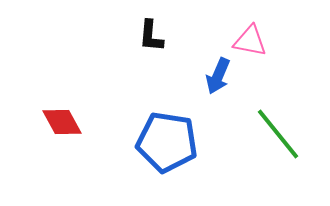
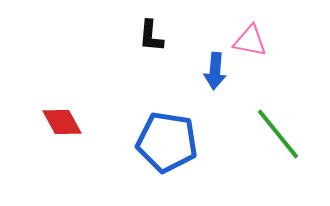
blue arrow: moved 3 px left, 5 px up; rotated 18 degrees counterclockwise
